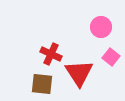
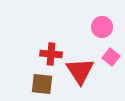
pink circle: moved 1 px right
red cross: rotated 20 degrees counterclockwise
red triangle: moved 1 px right, 2 px up
